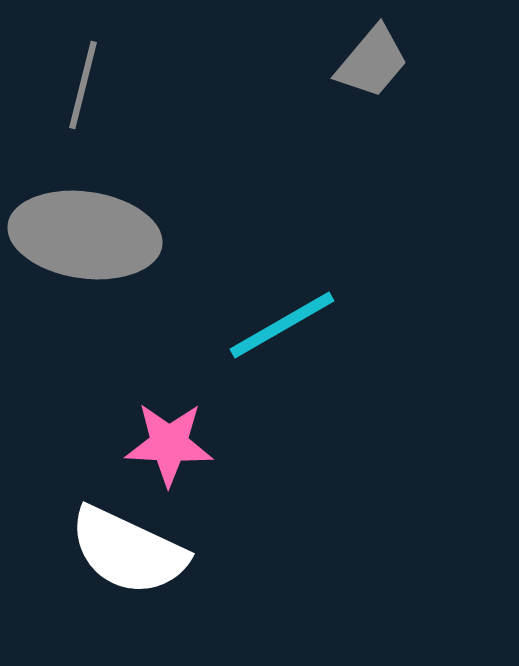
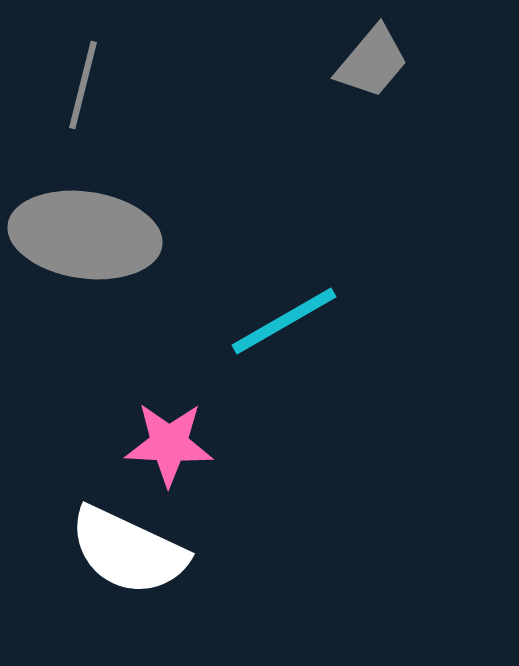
cyan line: moved 2 px right, 4 px up
